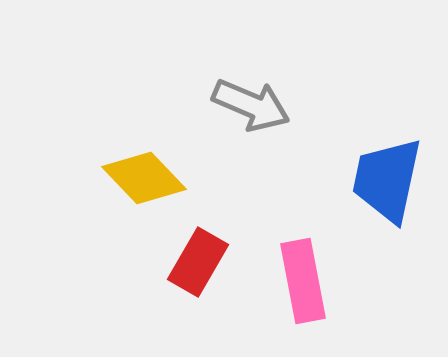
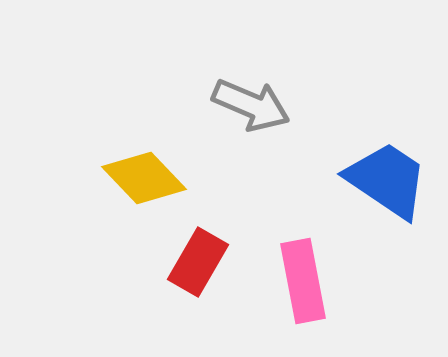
blue trapezoid: rotated 112 degrees clockwise
